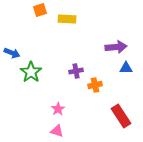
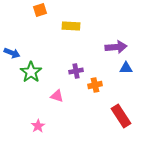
yellow rectangle: moved 4 px right, 7 px down
pink star: moved 20 px left, 17 px down
pink triangle: moved 35 px up
